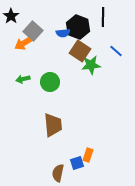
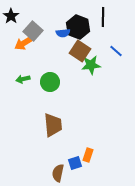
blue square: moved 2 px left
